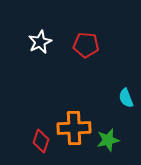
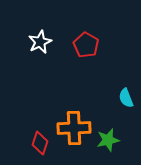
red pentagon: rotated 25 degrees clockwise
red diamond: moved 1 px left, 2 px down
